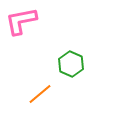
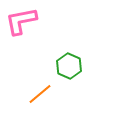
green hexagon: moved 2 px left, 2 px down
